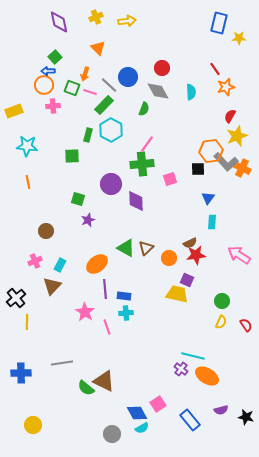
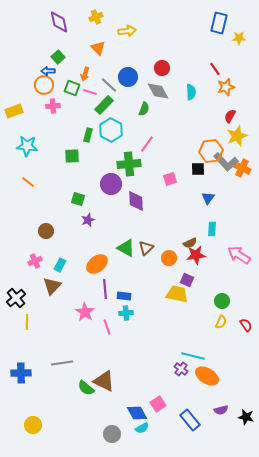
yellow arrow at (127, 21): moved 10 px down
green square at (55, 57): moved 3 px right
green cross at (142, 164): moved 13 px left
orange line at (28, 182): rotated 40 degrees counterclockwise
cyan rectangle at (212, 222): moved 7 px down
